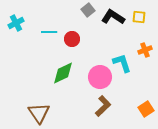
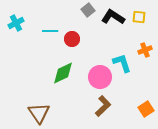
cyan line: moved 1 px right, 1 px up
